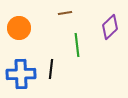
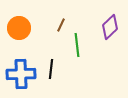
brown line: moved 4 px left, 12 px down; rotated 56 degrees counterclockwise
